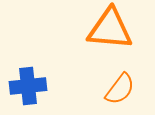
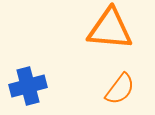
blue cross: rotated 9 degrees counterclockwise
